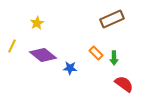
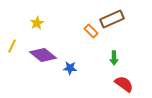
orange rectangle: moved 5 px left, 22 px up
